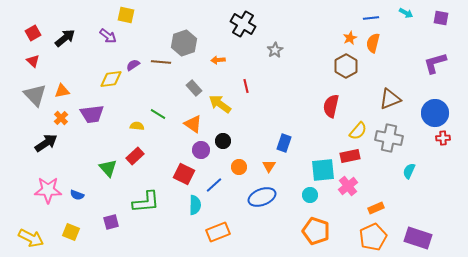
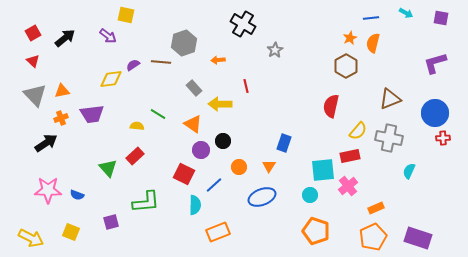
yellow arrow at (220, 104): rotated 35 degrees counterclockwise
orange cross at (61, 118): rotated 24 degrees clockwise
